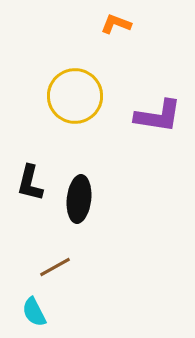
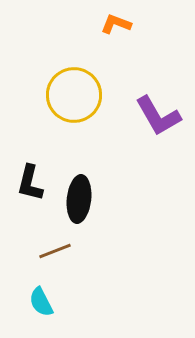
yellow circle: moved 1 px left, 1 px up
purple L-shape: rotated 51 degrees clockwise
brown line: moved 16 px up; rotated 8 degrees clockwise
cyan semicircle: moved 7 px right, 10 px up
